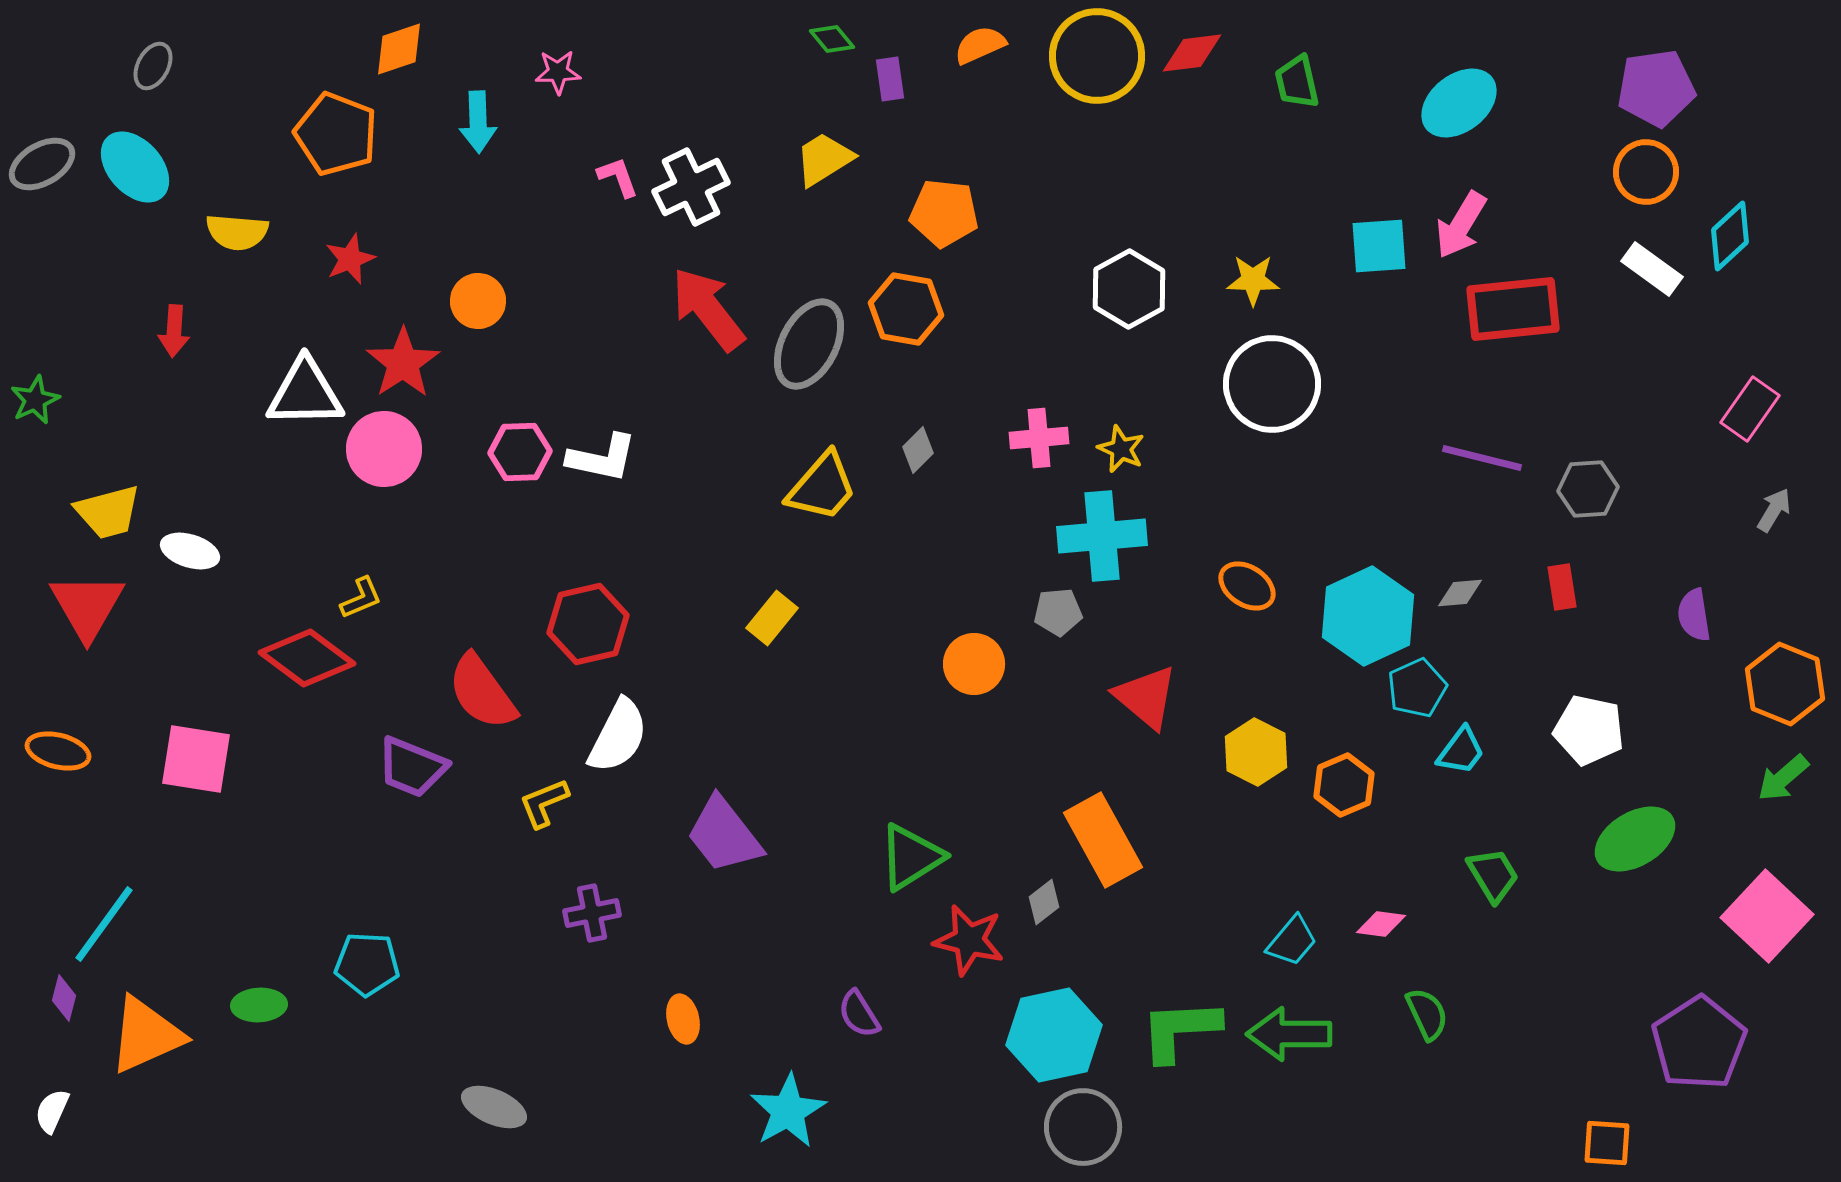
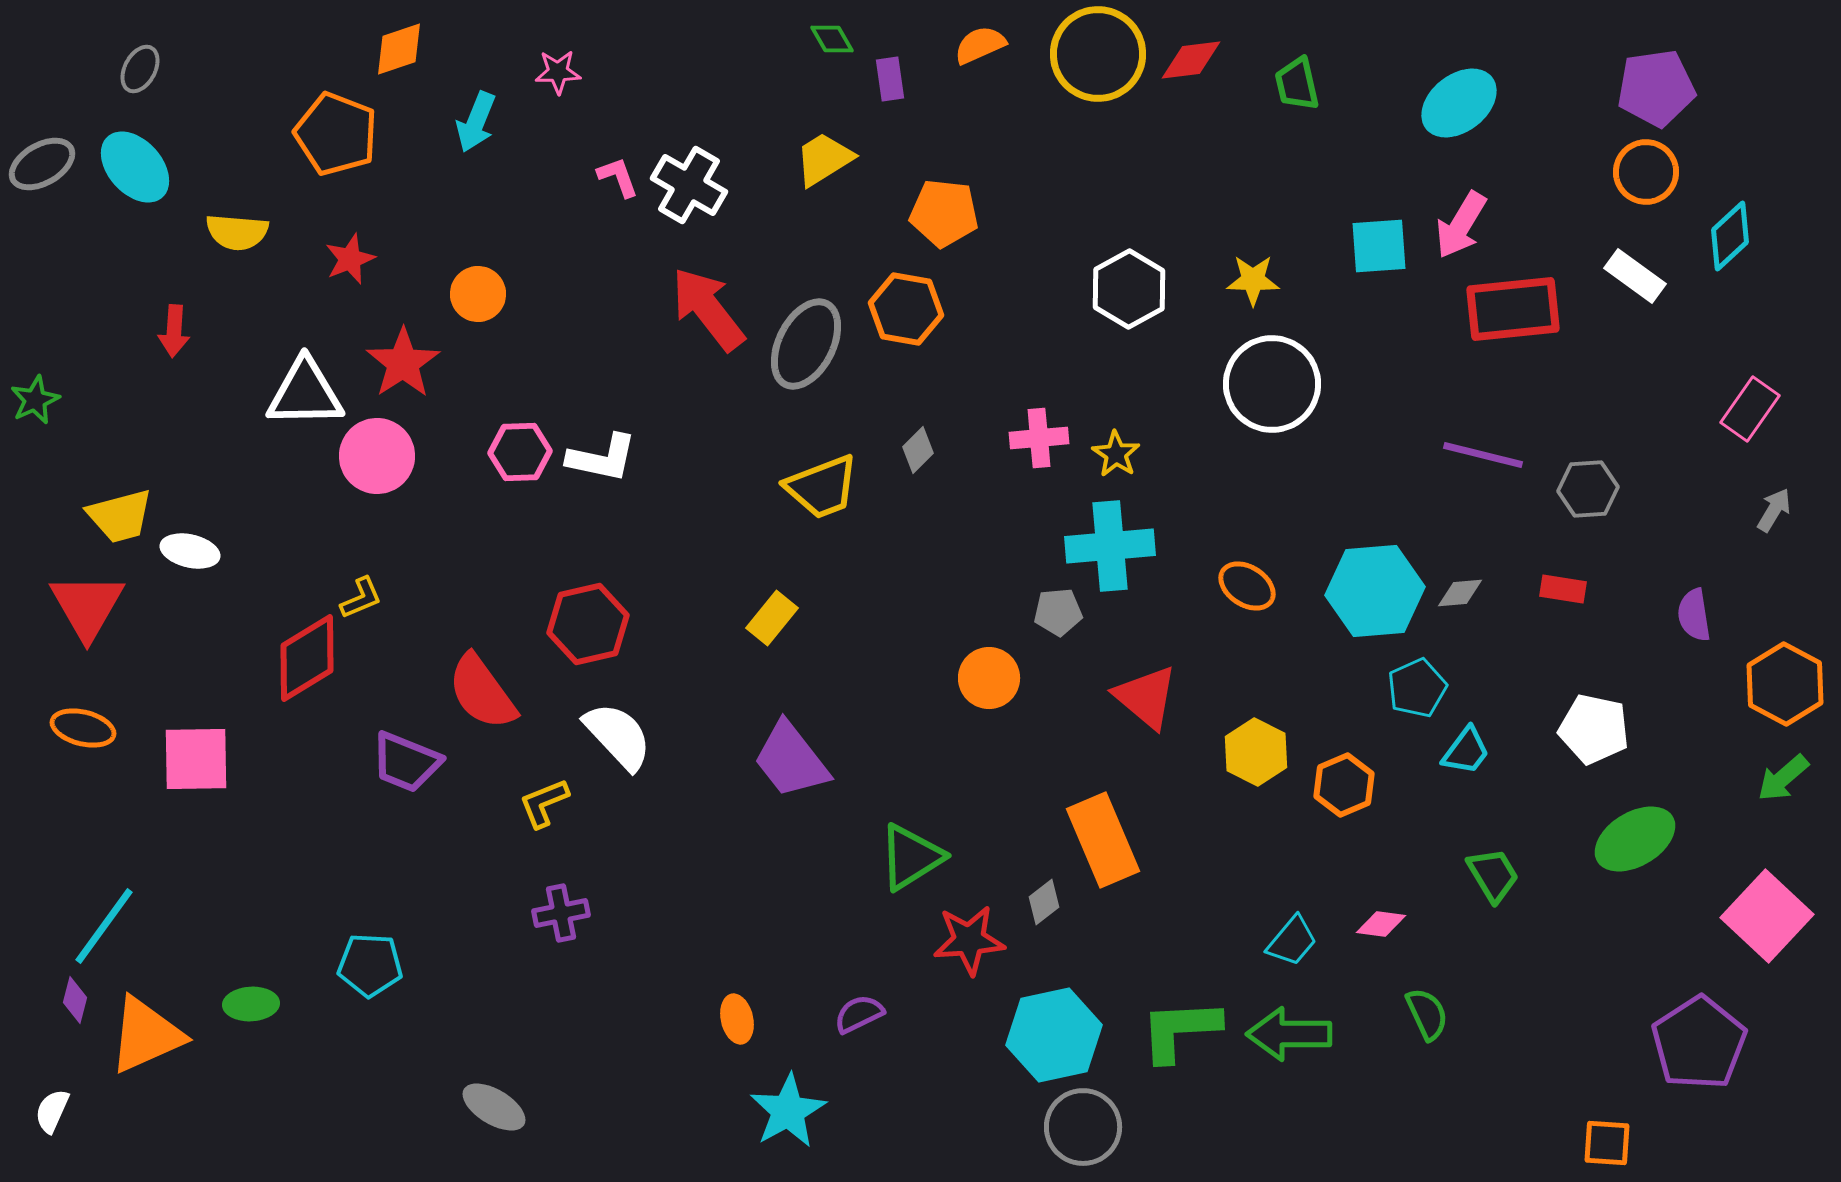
green diamond at (832, 39): rotated 9 degrees clockwise
red diamond at (1192, 53): moved 1 px left, 7 px down
yellow circle at (1097, 56): moved 1 px right, 2 px up
gray ellipse at (153, 66): moved 13 px left, 3 px down
green trapezoid at (1297, 82): moved 2 px down
cyan arrow at (478, 122): moved 2 px left; rotated 24 degrees clockwise
white cross at (691, 187): moved 2 px left, 2 px up; rotated 34 degrees counterclockwise
white rectangle at (1652, 269): moved 17 px left, 7 px down
orange circle at (478, 301): moved 7 px up
gray ellipse at (809, 344): moved 3 px left
pink circle at (384, 449): moved 7 px left, 7 px down
yellow star at (1121, 449): moved 5 px left, 5 px down; rotated 9 degrees clockwise
purple line at (1482, 458): moved 1 px right, 3 px up
yellow trapezoid at (822, 487): rotated 28 degrees clockwise
yellow trapezoid at (108, 512): moved 12 px right, 4 px down
cyan cross at (1102, 536): moved 8 px right, 10 px down
white ellipse at (190, 551): rotated 4 degrees counterclockwise
red rectangle at (1562, 587): moved 1 px right, 2 px down; rotated 72 degrees counterclockwise
cyan hexagon at (1368, 616): moved 7 px right, 25 px up; rotated 20 degrees clockwise
red diamond at (307, 658): rotated 68 degrees counterclockwise
orange circle at (974, 664): moved 15 px right, 14 px down
orange hexagon at (1785, 684): rotated 6 degrees clockwise
white pentagon at (1589, 730): moved 5 px right, 1 px up
white semicircle at (618, 736): rotated 70 degrees counterclockwise
orange ellipse at (58, 751): moved 25 px right, 23 px up
cyan trapezoid at (1461, 751): moved 5 px right
pink square at (196, 759): rotated 10 degrees counterclockwise
purple trapezoid at (412, 767): moved 6 px left, 5 px up
purple trapezoid at (724, 835): moved 67 px right, 75 px up
orange rectangle at (1103, 840): rotated 6 degrees clockwise
purple cross at (592, 913): moved 31 px left
cyan line at (104, 924): moved 2 px down
red star at (969, 940): rotated 18 degrees counterclockwise
cyan pentagon at (367, 964): moved 3 px right, 1 px down
purple diamond at (64, 998): moved 11 px right, 2 px down
green ellipse at (259, 1005): moved 8 px left, 1 px up
purple semicircle at (859, 1014): rotated 96 degrees clockwise
orange ellipse at (683, 1019): moved 54 px right
gray ellipse at (494, 1107): rotated 8 degrees clockwise
